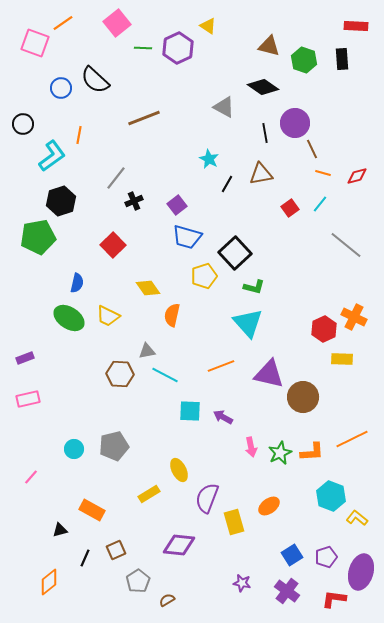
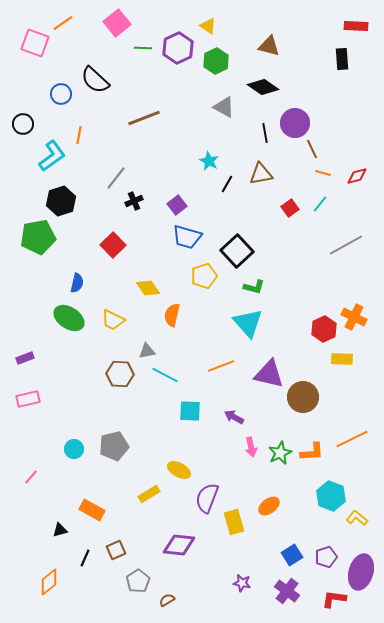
green hexagon at (304, 60): moved 88 px left, 1 px down; rotated 15 degrees clockwise
blue circle at (61, 88): moved 6 px down
cyan star at (209, 159): moved 2 px down
gray line at (346, 245): rotated 68 degrees counterclockwise
black square at (235, 253): moved 2 px right, 2 px up
yellow trapezoid at (108, 316): moved 5 px right, 4 px down
purple arrow at (223, 417): moved 11 px right
yellow ellipse at (179, 470): rotated 35 degrees counterclockwise
